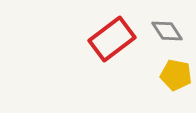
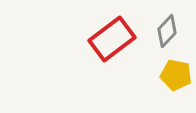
gray diamond: rotated 76 degrees clockwise
